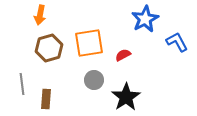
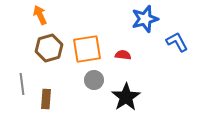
orange arrow: rotated 144 degrees clockwise
blue star: rotated 12 degrees clockwise
orange square: moved 2 px left, 6 px down
red semicircle: rotated 35 degrees clockwise
